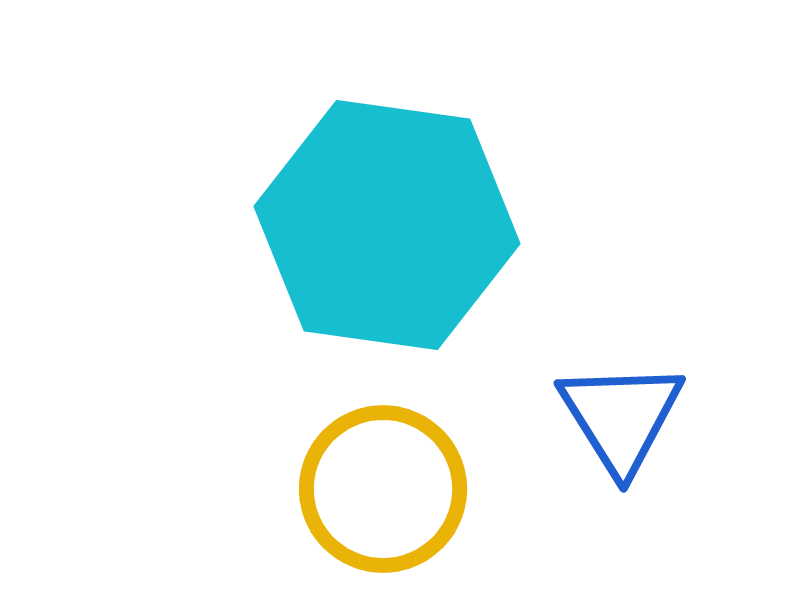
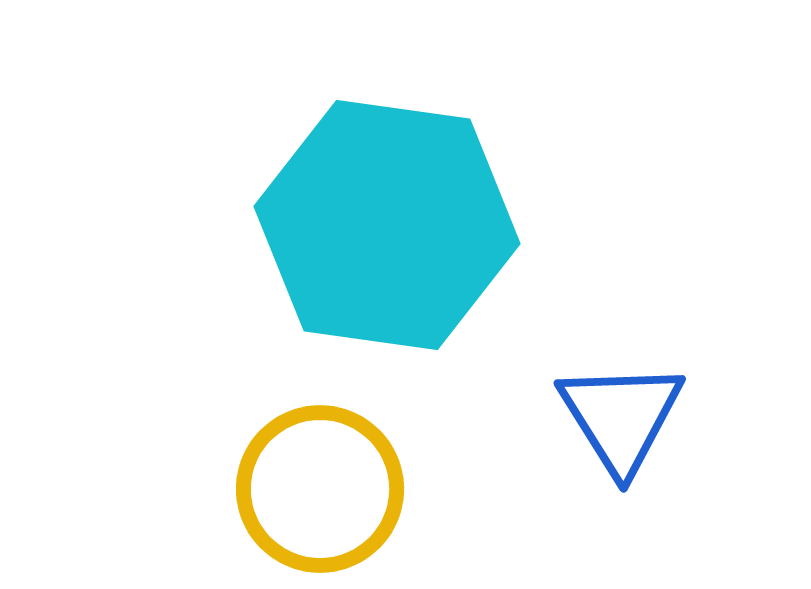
yellow circle: moved 63 px left
